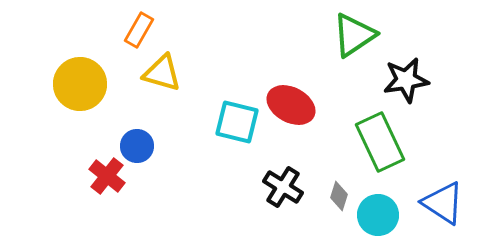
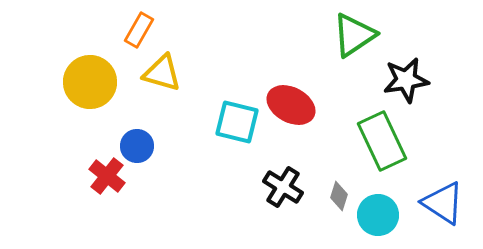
yellow circle: moved 10 px right, 2 px up
green rectangle: moved 2 px right, 1 px up
